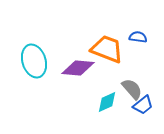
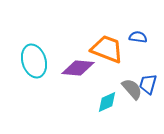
blue trapezoid: moved 5 px right, 21 px up; rotated 145 degrees clockwise
